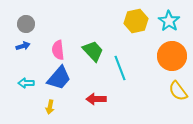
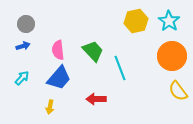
cyan arrow: moved 4 px left, 5 px up; rotated 133 degrees clockwise
